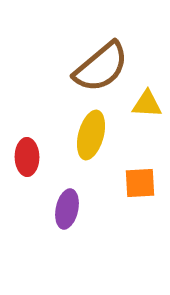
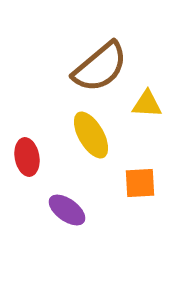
brown semicircle: moved 1 px left
yellow ellipse: rotated 45 degrees counterclockwise
red ellipse: rotated 9 degrees counterclockwise
purple ellipse: moved 1 px down; rotated 66 degrees counterclockwise
